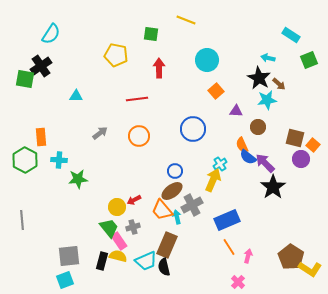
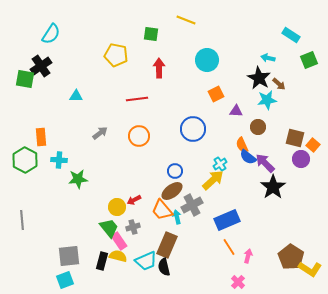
orange square at (216, 91): moved 3 px down; rotated 14 degrees clockwise
yellow arrow at (213, 180): rotated 25 degrees clockwise
